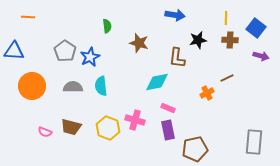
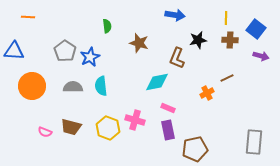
blue square: moved 1 px down
brown L-shape: rotated 15 degrees clockwise
